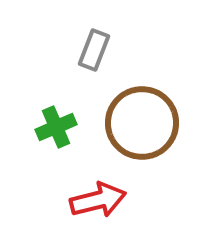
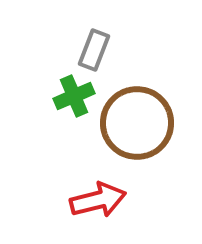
brown circle: moved 5 px left
green cross: moved 18 px right, 31 px up
